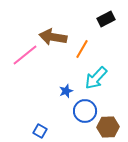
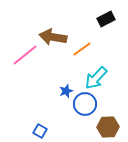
orange line: rotated 24 degrees clockwise
blue circle: moved 7 px up
